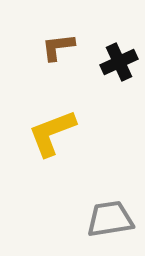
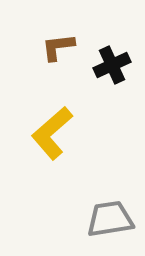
black cross: moved 7 px left, 3 px down
yellow L-shape: rotated 20 degrees counterclockwise
